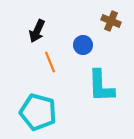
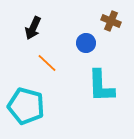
black arrow: moved 4 px left, 3 px up
blue circle: moved 3 px right, 2 px up
orange line: moved 3 px left, 1 px down; rotated 25 degrees counterclockwise
cyan pentagon: moved 12 px left, 6 px up
